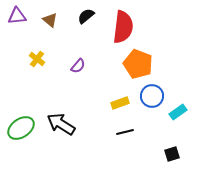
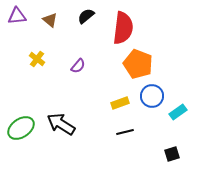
red semicircle: moved 1 px down
